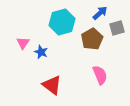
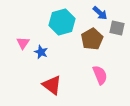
blue arrow: rotated 84 degrees clockwise
gray square: rotated 28 degrees clockwise
